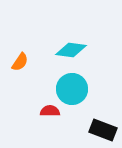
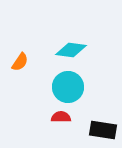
cyan circle: moved 4 px left, 2 px up
red semicircle: moved 11 px right, 6 px down
black rectangle: rotated 12 degrees counterclockwise
